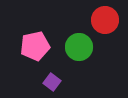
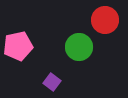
pink pentagon: moved 17 px left
